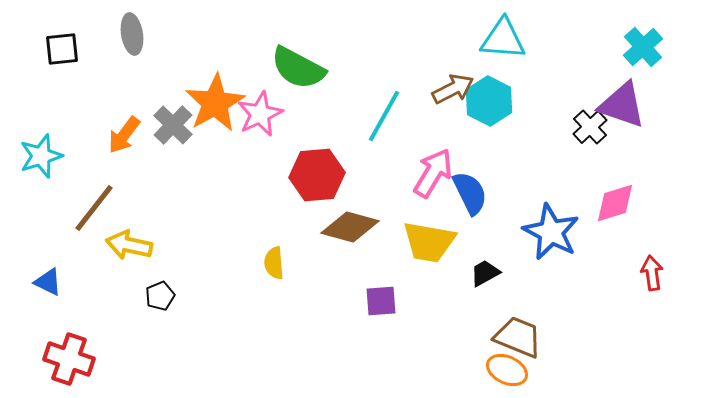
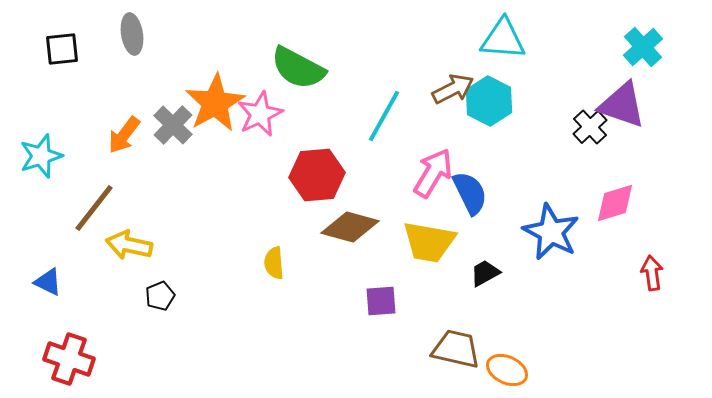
brown trapezoid: moved 62 px left, 12 px down; rotated 9 degrees counterclockwise
